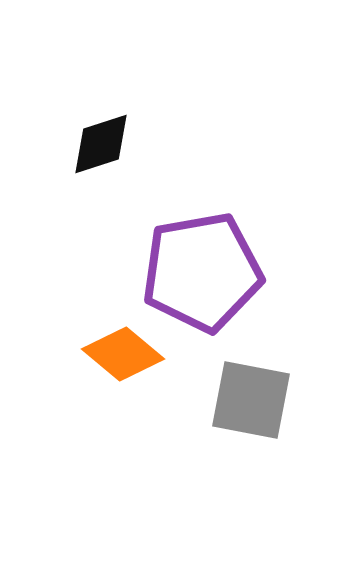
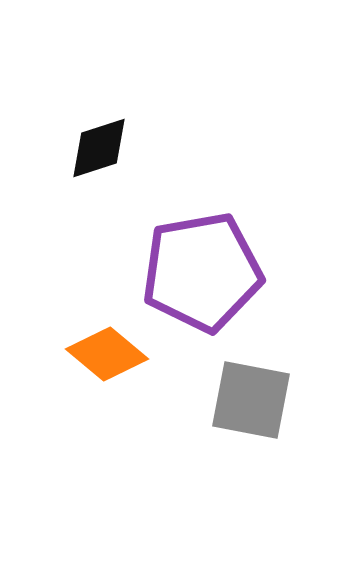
black diamond: moved 2 px left, 4 px down
orange diamond: moved 16 px left
